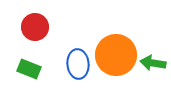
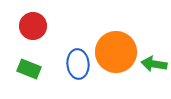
red circle: moved 2 px left, 1 px up
orange circle: moved 3 px up
green arrow: moved 1 px right, 1 px down
